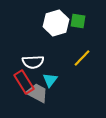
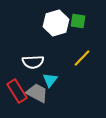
red rectangle: moved 7 px left, 9 px down
